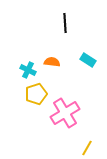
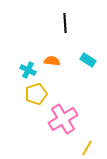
orange semicircle: moved 1 px up
pink cross: moved 2 px left, 6 px down
